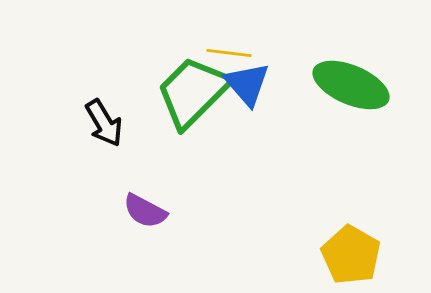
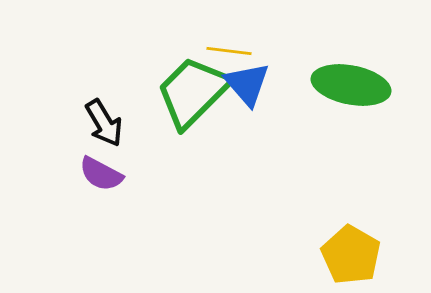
yellow line: moved 2 px up
green ellipse: rotated 12 degrees counterclockwise
purple semicircle: moved 44 px left, 37 px up
